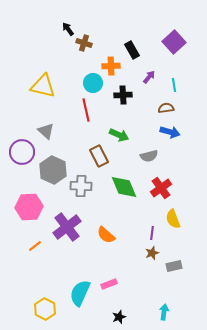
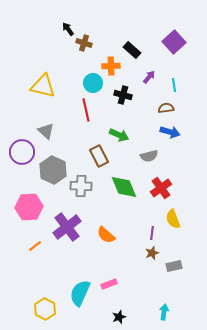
black rectangle: rotated 18 degrees counterclockwise
black cross: rotated 18 degrees clockwise
